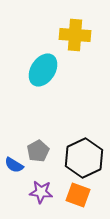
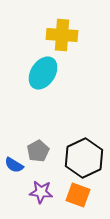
yellow cross: moved 13 px left
cyan ellipse: moved 3 px down
